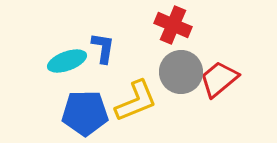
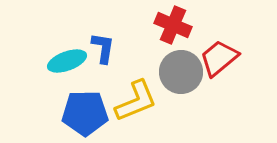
red trapezoid: moved 21 px up
